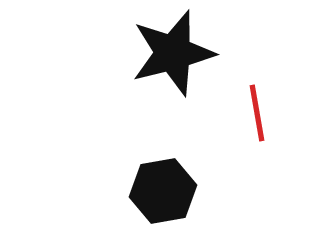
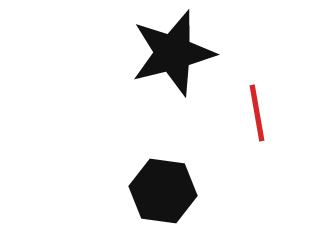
black hexagon: rotated 18 degrees clockwise
